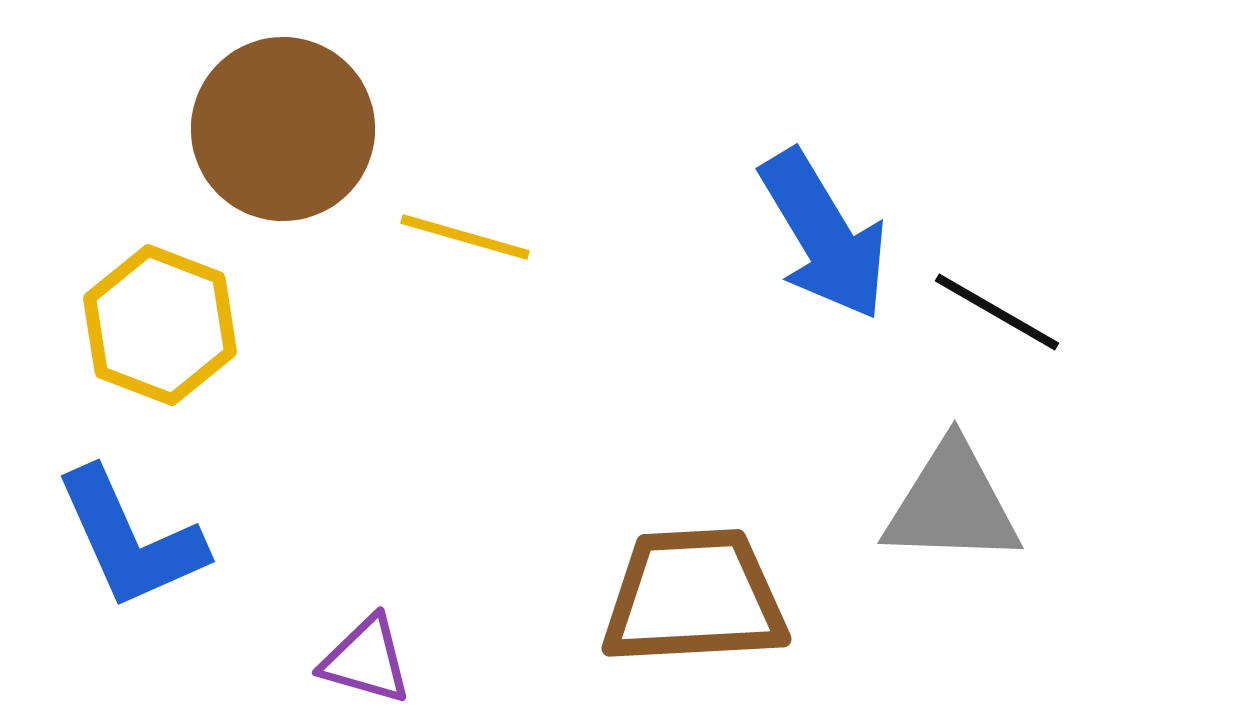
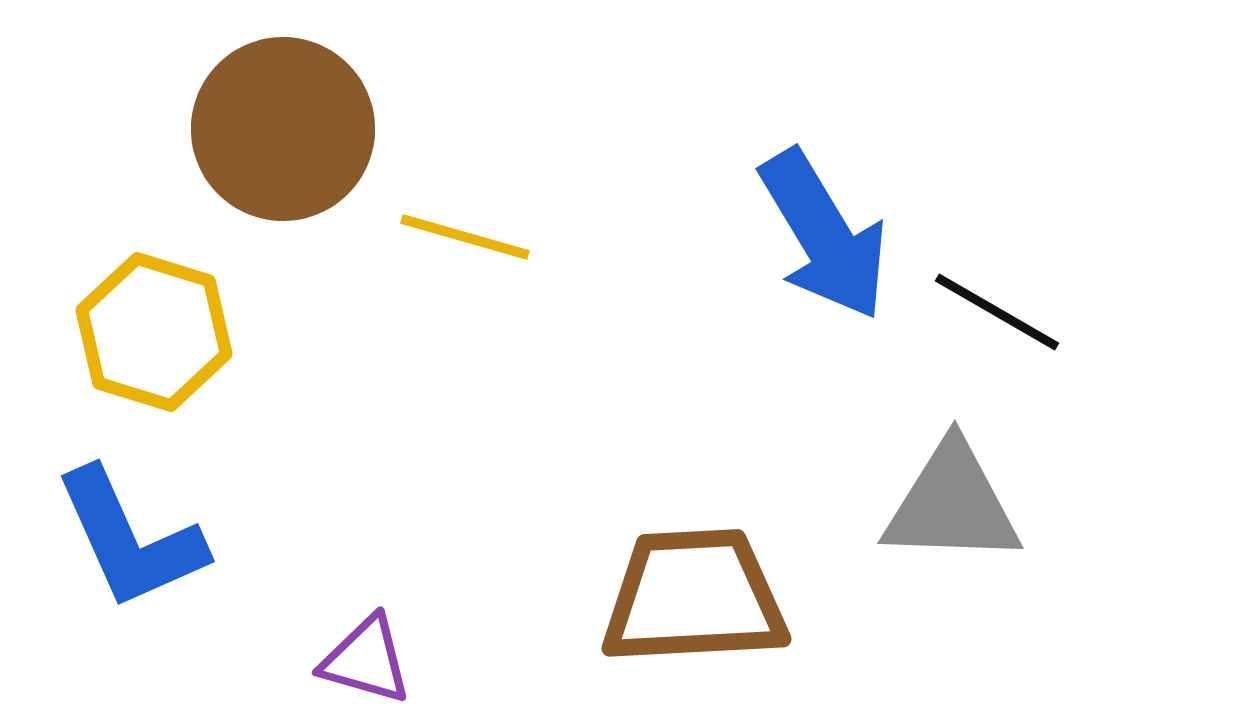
yellow hexagon: moved 6 px left, 7 px down; rotated 4 degrees counterclockwise
